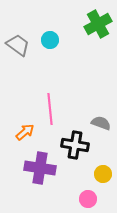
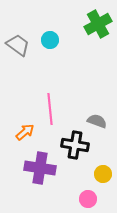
gray semicircle: moved 4 px left, 2 px up
